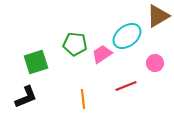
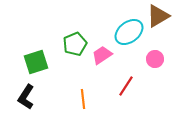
cyan ellipse: moved 2 px right, 4 px up
green pentagon: rotated 30 degrees counterclockwise
pink trapezoid: moved 1 px down
pink circle: moved 4 px up
red line: rotated 35 degrees counterclockwise
black L-shape: rotated 145 degrees clockwise
